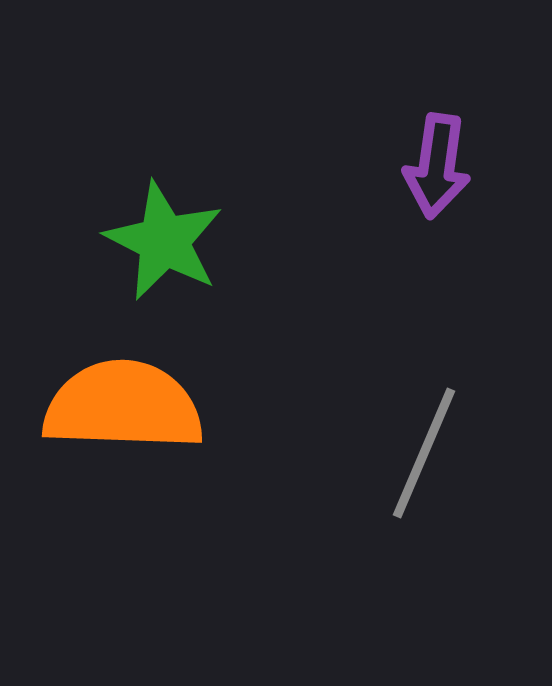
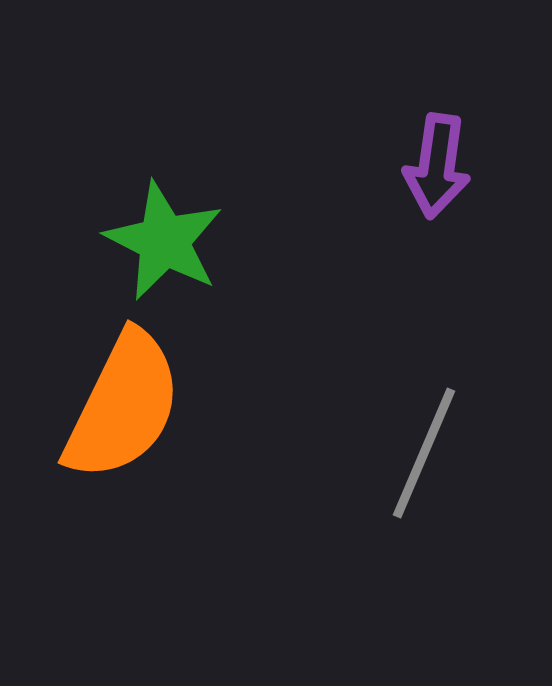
orange semicircle: rotated 114 degrees clockwise
